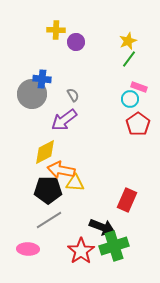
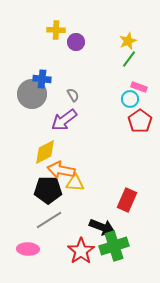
red pentagon: moved 2 px right, 3 px up
